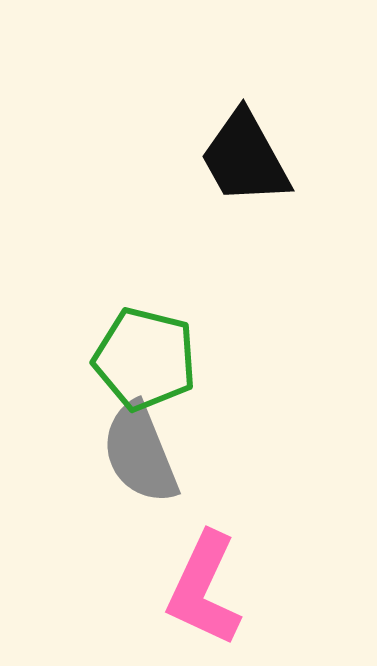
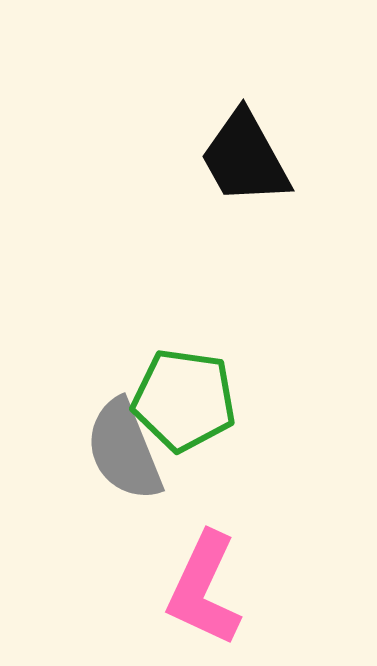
green pentagon: moved 39 px right, 41 px down; rotated 6 degrees counterclockwise
gray semicircle: moved 16 px left, 3 px up
